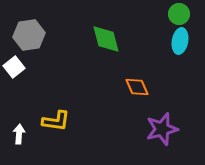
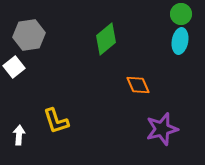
green circle: moved 2 px right
green diamond: rotated 64 degrees clockwise
orange diamond: moved 1 px right, 2 px up
yellow L-shape: rotated 64 degrees clockwise
white arrow: moved 1 px down
